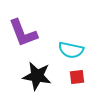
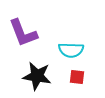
cyan semicircle: rotated 10 degrees counterclockwise
red square: rotated 14 degrees clockwise
